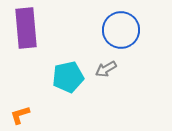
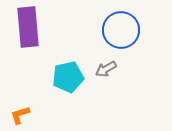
purple rectangle: moved 2 px right, 1 px up
